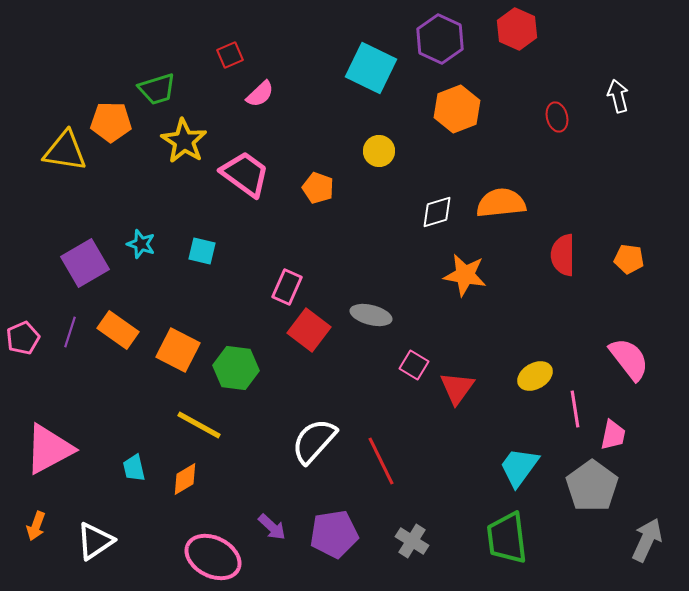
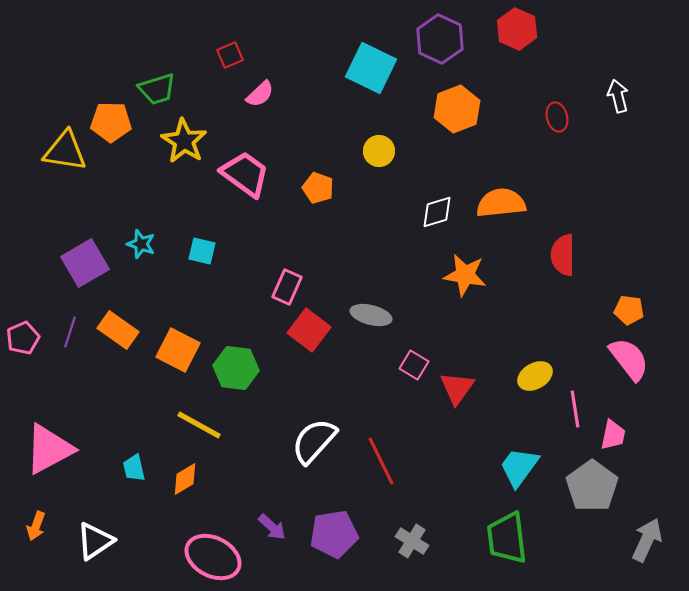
orange pentagon at (629, 259): moved 51 px down
